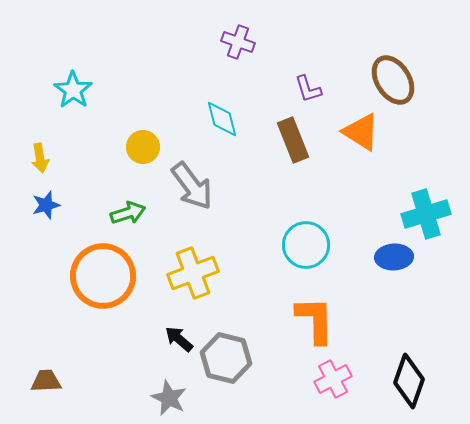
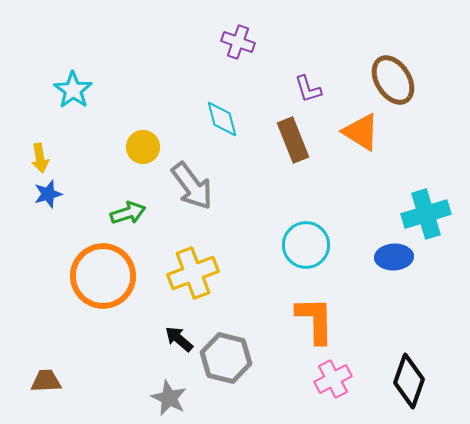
blue star: moved 2 px right, 11 px up
